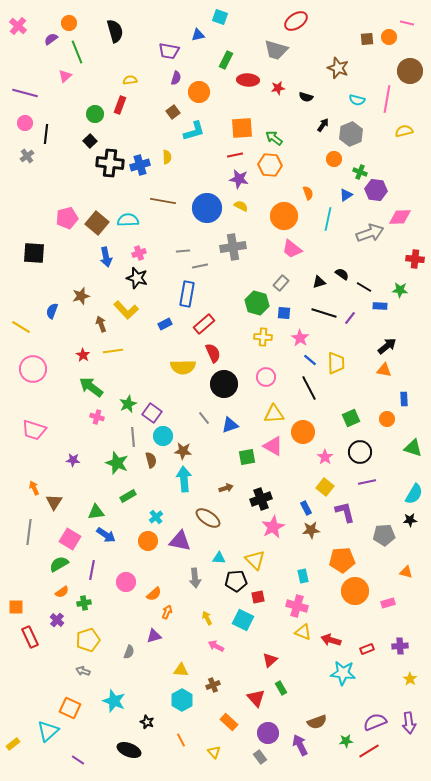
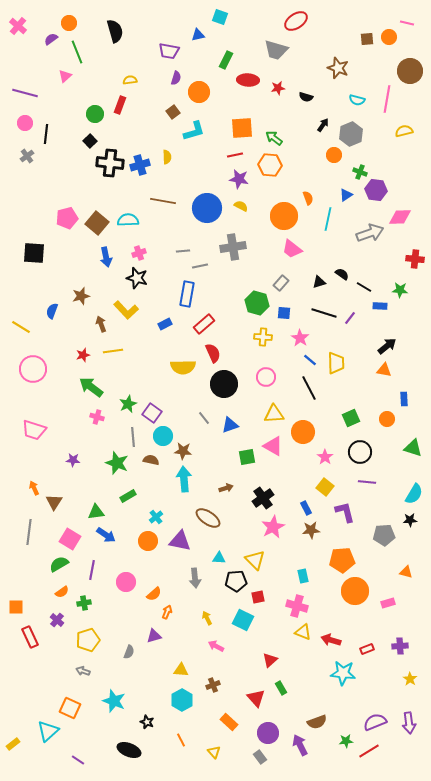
orange circle at (334, 159): moved 4 px up
orange semicircle at (308, 193): moved 5 px down
red star at (83, 355): rotated 24 degrees clockwise
brown semicircle at (151, 460): rotated 63 degrees counterclockwise
purple line at (367, 482): rotated 18 degrees clockwise
black cross at (261, 499): moved 2 px right, 1 px up; rotated 15 degrees counterclockwise
